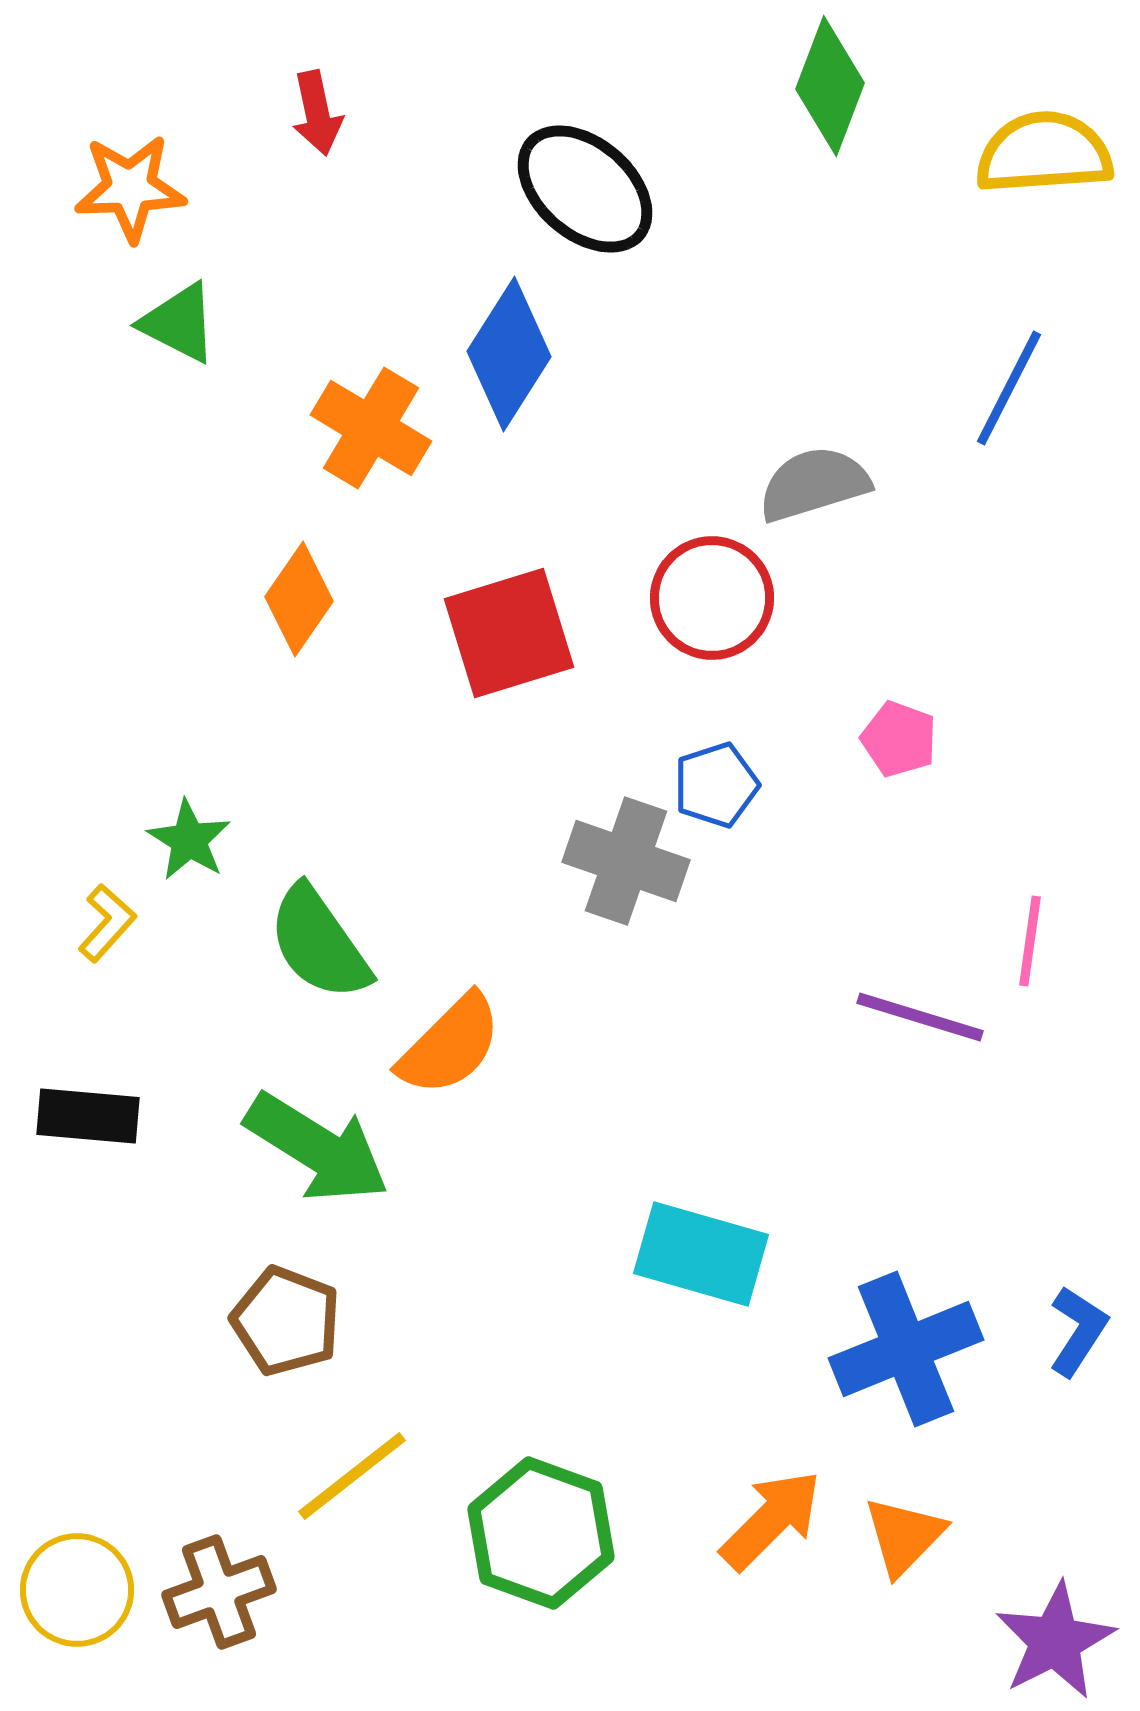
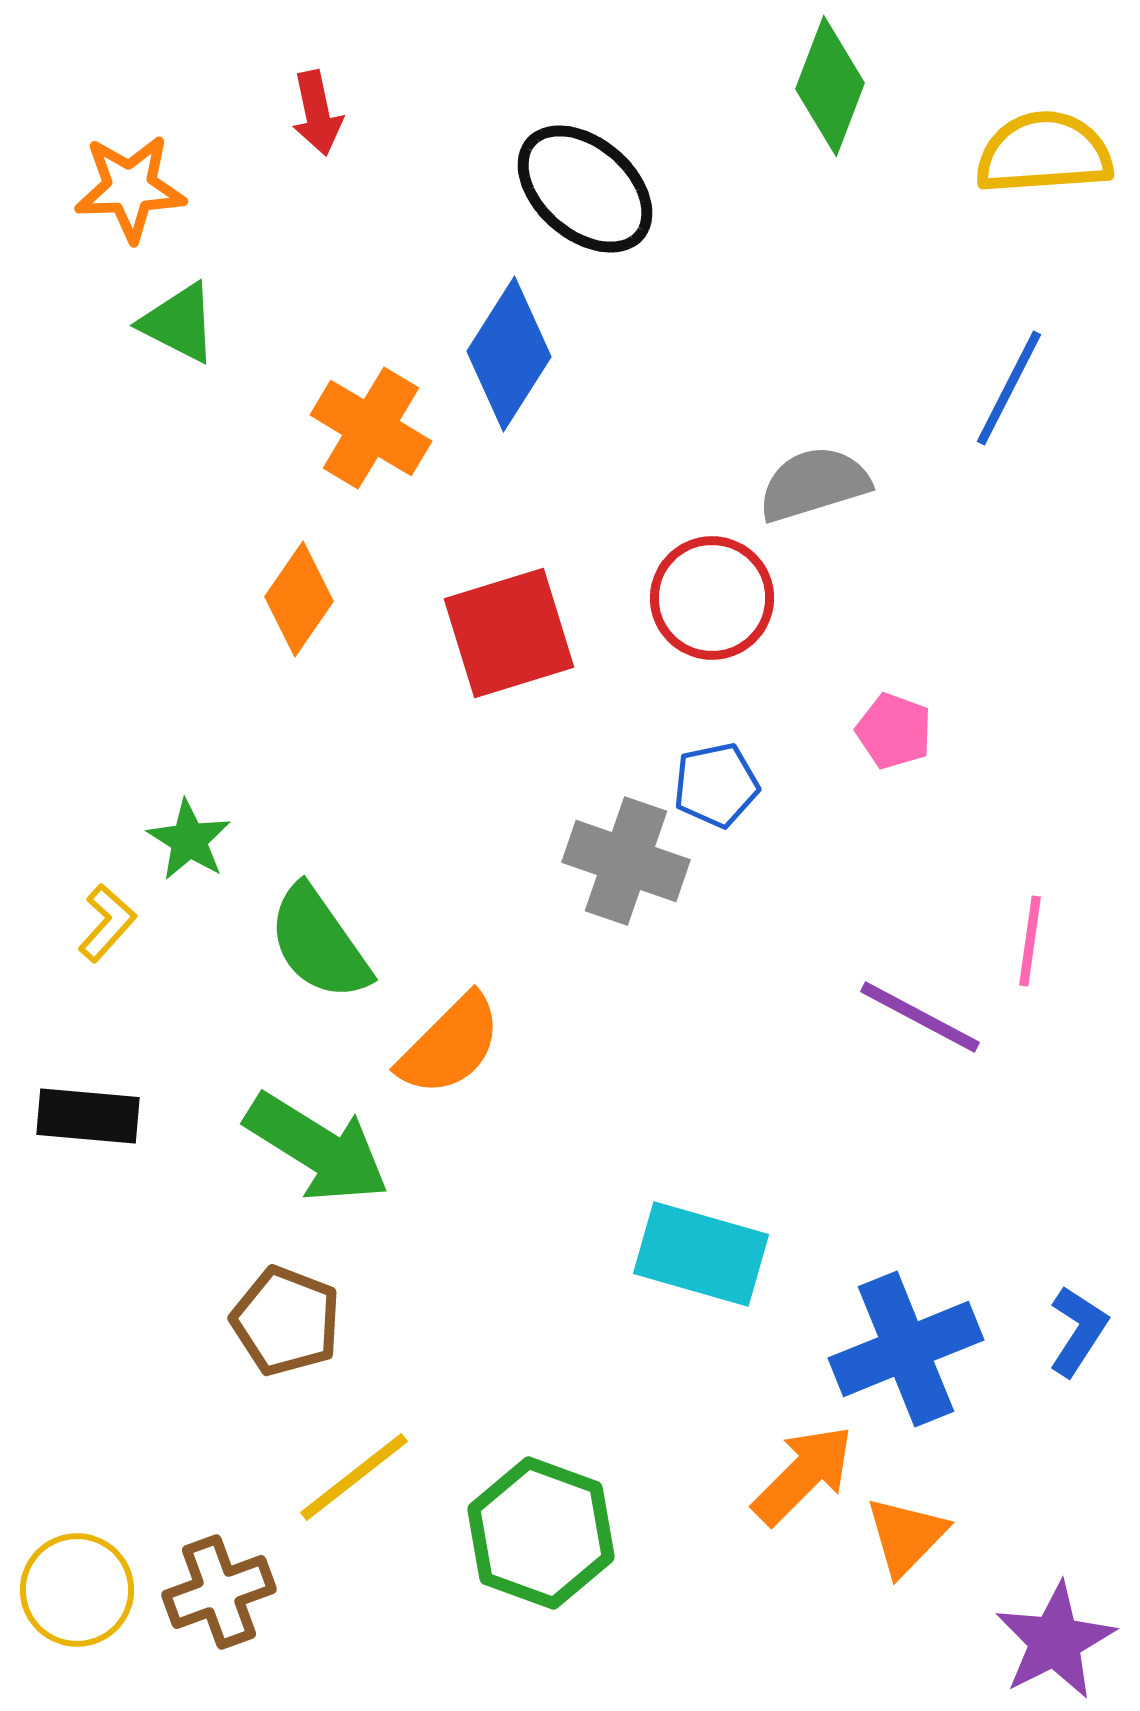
pink pentagon: moved 5 px left, 8 px up
blue pentagon: rotated 6 degrees clockwise
purple line: rotated 11 degrees clockwise
yellow line: moved 2 px right, 1 px down
orange arrow: moved 32 px right, 45 px up
orange triangle: moved 2 px right
